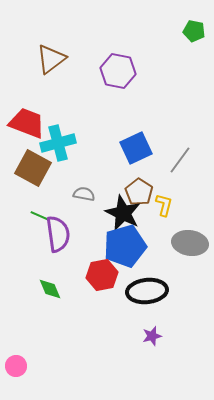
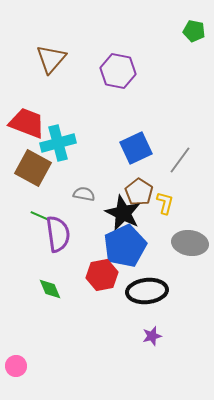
brown triangle: rotated 12 degrees counterclockwise
yellow L-shape: moved 1 px right, 2 px up
blue pentagon: rotated 9 degrees counterclockwise
